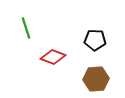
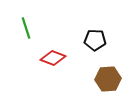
red diamond: moved 1 px down
brown hexagon: moved 12 px right
